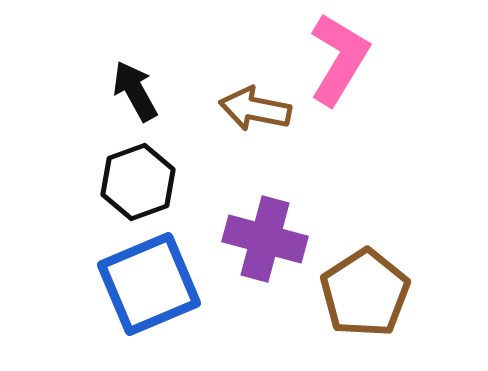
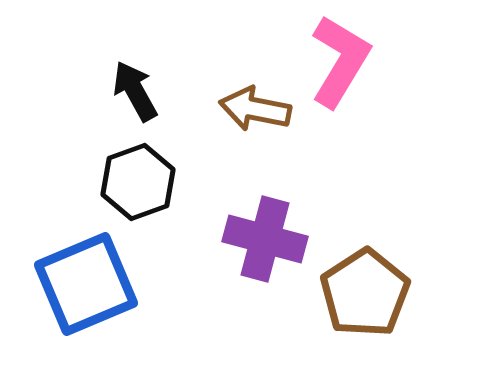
pink L-shape: moved 1 px right, 2 px down
blue square: moved 63 px left
